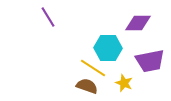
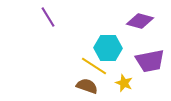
purple diamond: moved 2 px right, 2 px up; rotated 16 degrees clockwise
yellow line: moved 1 px right, 2 px up
